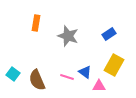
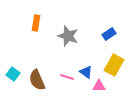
blue triangle: moved 1 px right
